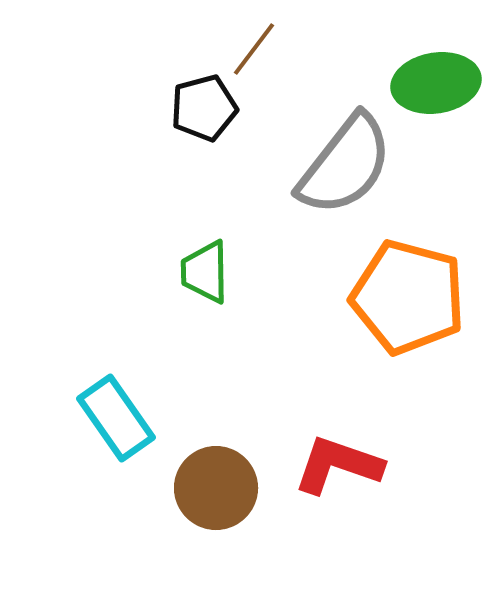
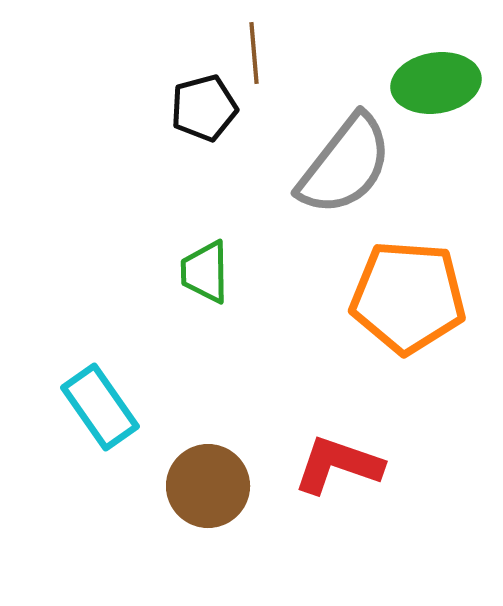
brown line: moved 4 px down; rotated 42 degrees counterclockwise
orange pentagon: rotated 11 degrees counterclockwise
cyan rectangle: moved 16 px left, 11 px up
brown circle: moved 8 px left, 2 px up
